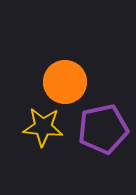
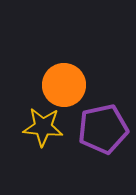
orange circle: moved 1 px left, 3 px down
